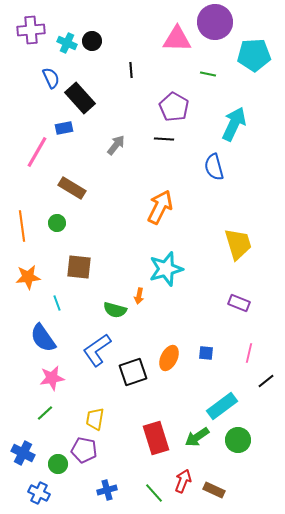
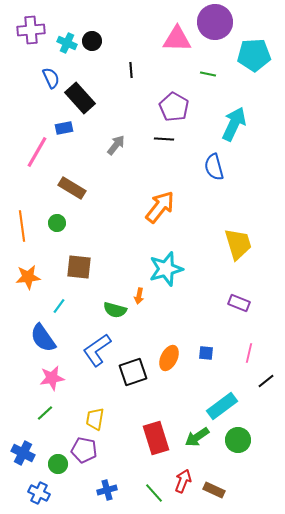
orange arrow at (160, 207): rotated 12 degrees clockwise
cyan line at (57, 303): moved 2 px right, 3 px down; rotated 56 degrees clockwise
